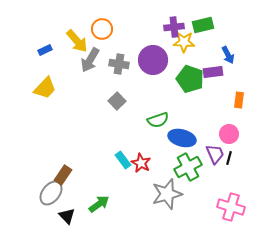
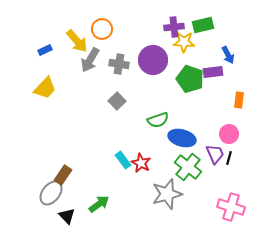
green cross: rotated 24 degrees counterclockwise
